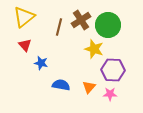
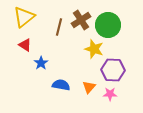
red triangle: rotated 16 degrees counterclockwise
blue star: rotated 24 degrees clockwise
